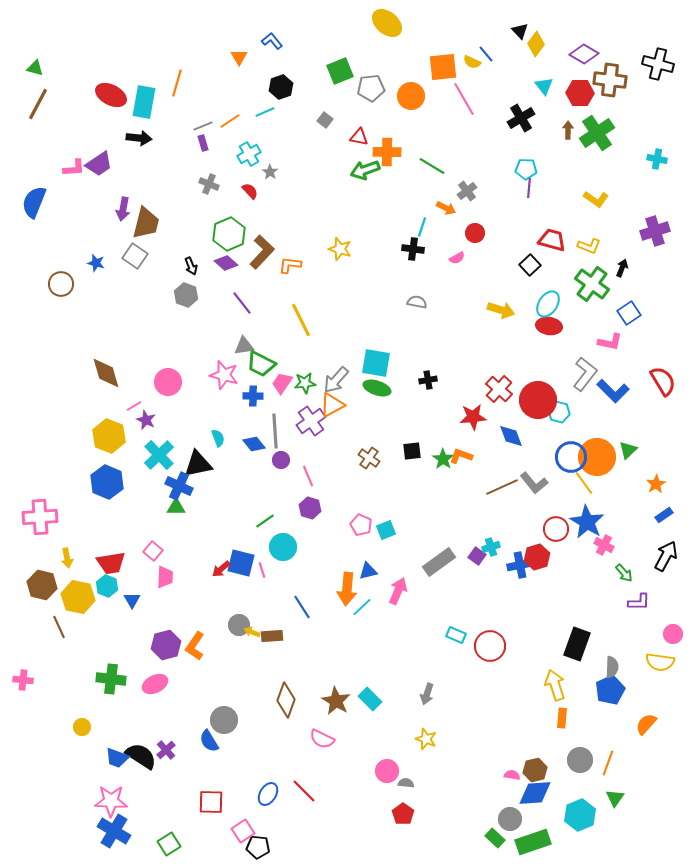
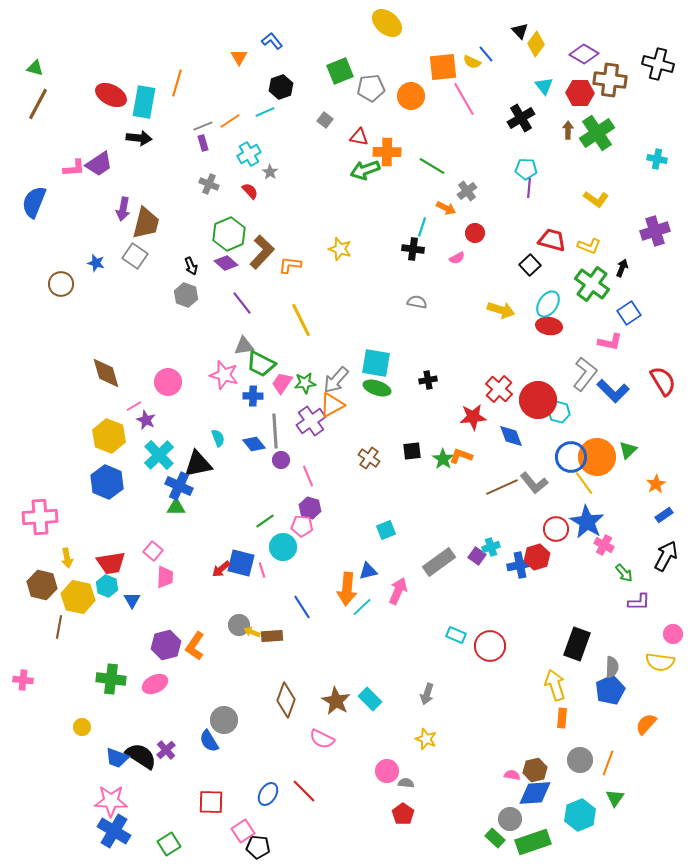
pink pentagon at (361, 525): moved 59 px left, 1 px down; rotated 20 degrees counterclockwise
brown line at (59, 627): rotated 35 degrees clockwise
